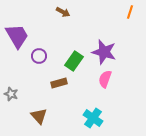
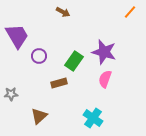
orange line: rotated 24 degrees clockwise
gray star: rotated 24 degrees counterclockwise
brown triangle: rotated 30 degrees clockwise
